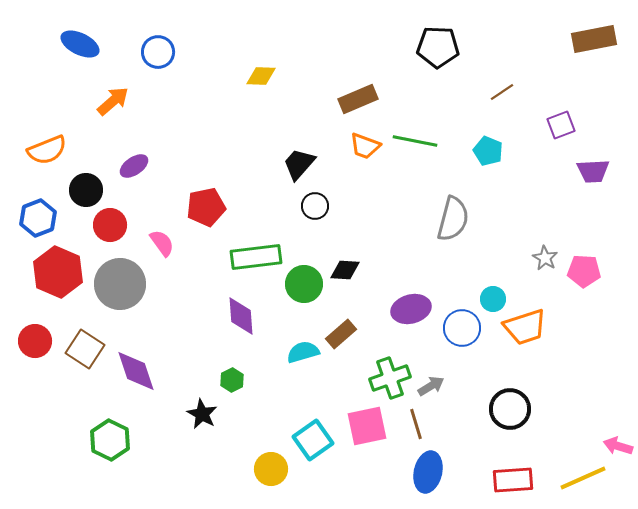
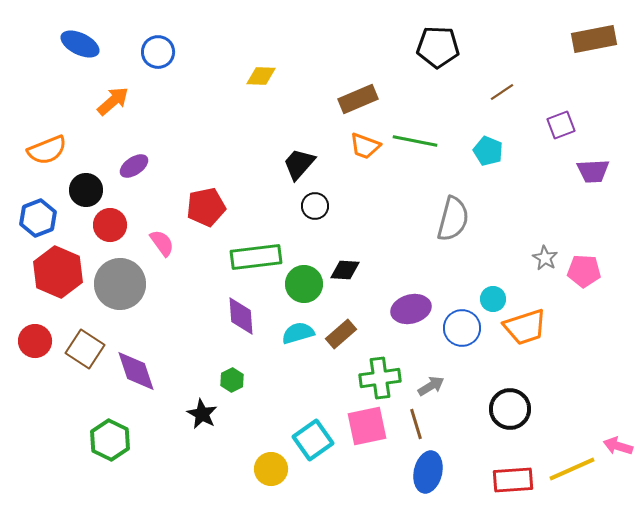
cyan semicircle at (303, 352): moved 5 px left, 19 px up
green cross at (390, 378): moved 10 px left; rotated 12 degrees clockwise
yellow line at (583, 478): moved 11 px left, 9 px up
